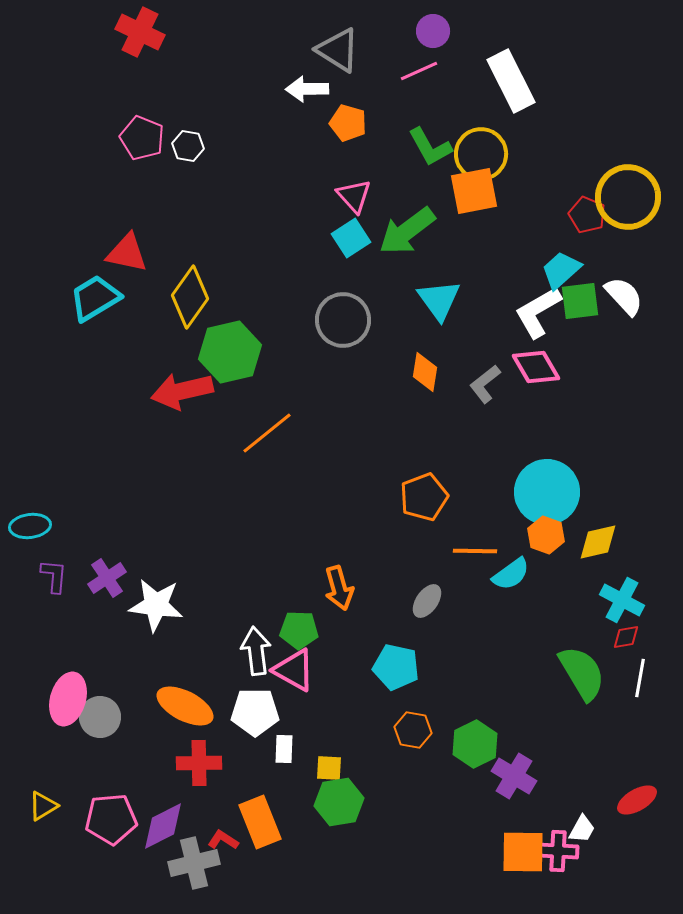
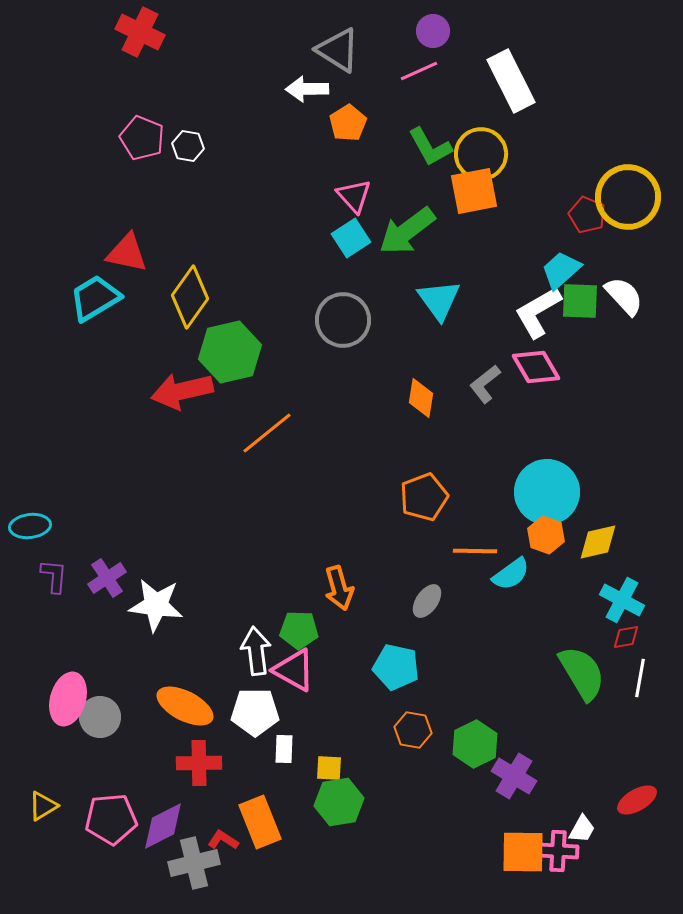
orange pentagon at (348, 123): rotated 24 degrees clockwise
green square at (580, 301): rotated 9 degrees clockwise
orange diamond at (425, 372): moved 4 px left, 26 px down
